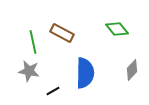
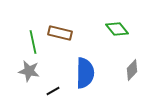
brown rectangle: moved 2 px left; rotated 15 degrees counterclockwise
